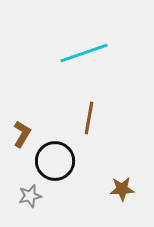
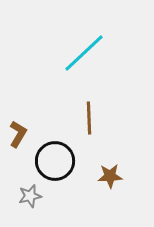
cyan line: rotated 24 degrees counterclockwise
brown line: rotated 12 degrees counterclockwise
brown L-shape: moved 4 px left
brown star: moved 12 px left, 13 px up
